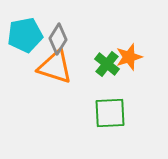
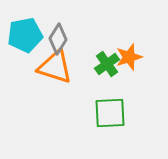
green cross: rotated 15 degrees clockwise
